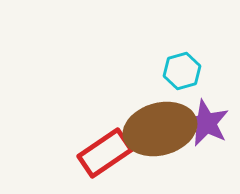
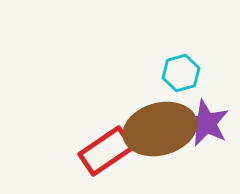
cyan hexagon: moved 1 px left, 2 px down
red rectangle: moved 1 px right, 2 px up
